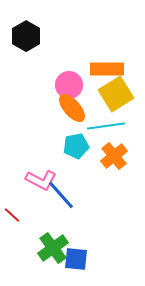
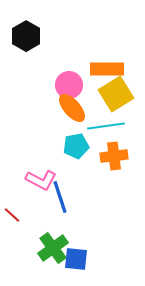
orange cross: rotated 32 degrees clockwise
blue line: moved 1 px left, 2 px down; rotated 24 degrees clockwise
